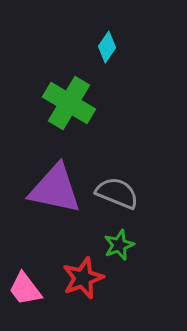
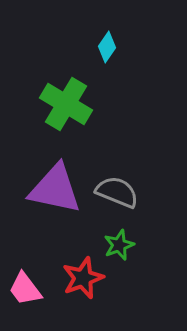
green cross: moved 3 px left, 1 px down
gray semicircle: moved 1 px up
